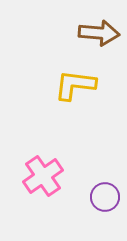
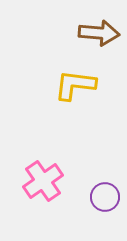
pink cross: moved 5 px down
